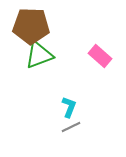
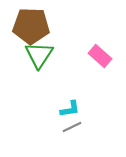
green triangle: rotated 36 degrees counterclockwise
cyan L-shape: moved 1 px right, 2 px down; rotated 60 degrees clockwise
gray line: moved 1 px right
